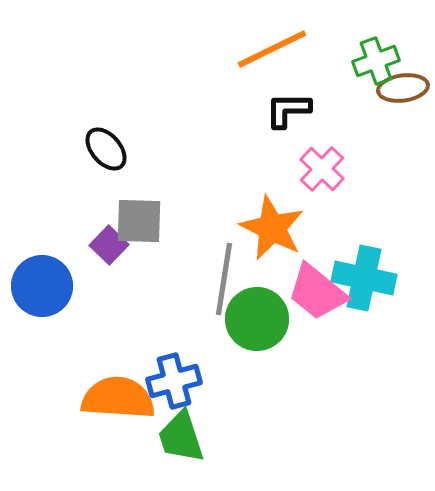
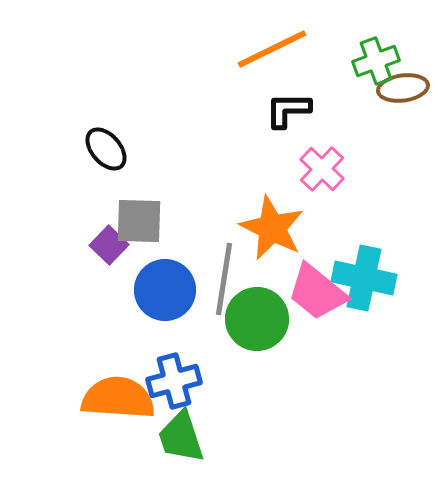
blue circle: moved 123 px right, 4 px down
